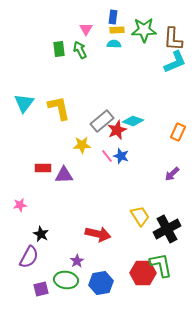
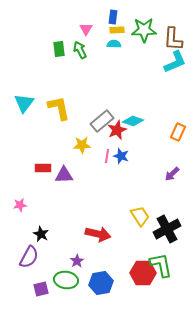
pink line: rotated 48 degrees clockwise
